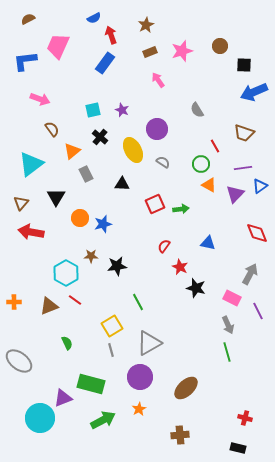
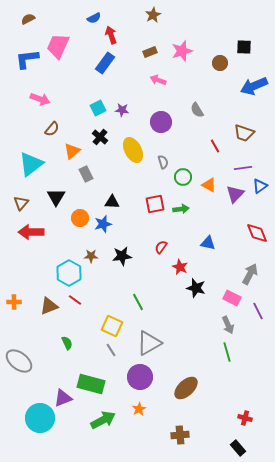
brown star at (146, 25): moved 7 px right, 10 px up
brown circle at (220, 46): moved 17 px down
blue L-shape at (25, 61): moved 2 px right, 2 px up
black square at (244, 65): moved 18 px up
pink arrow at (158, 80): rotated 35 degrees counterclockwise
blue arrow at (254, 92): moved 6 px up
cyan square at (93, 110): moved 5 px right, 2 px up; rotated 14 degrees counterclockwise
purple star at (122, 110): rotated 16 degrees counterclockwise
brown semicircle at (52, 129): rotated 77 degrees clockwise
purple circle at (157, 129): moved 4 px right, 7 px up
gray semicircle at (163, 162): rotated 40 degrees clockwise
green circle at (201, 164): moved 18 px left, 13 px down
black triangle at (122, 184): moved 10 px left, 18 px down
red square at (155, 204): rotated 12 degrees clockwise
red arrow at (31, 232): rotated 10 degrees counterclockwise
red semicircle at (164, 246): moved 3 px left, 1 px down
black star at (117, 266): moved 5 px right, 10 px up
cyan hexagon at (66, 273): moved 3 px right
yellow square at (112, 326): rotated 35 degrees counterclockwise
gray line at (111, 350): rotated 16 degrees counterclockwise
black rectangle at (238, 448): rotated 35 degrees clockwise
